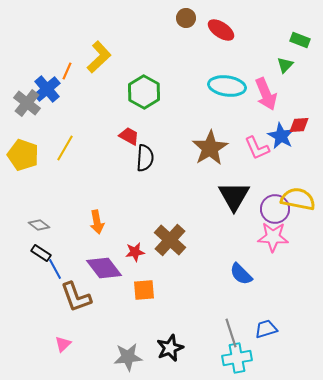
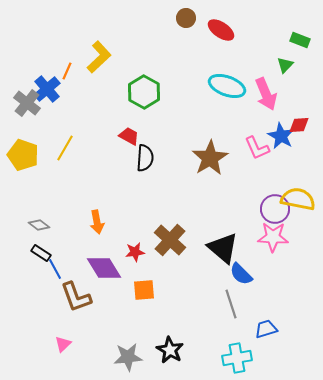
cyan ellipse: rotated 12 degrees clockwise
brown star: moved 10 px down
black triangle: moved 11 px left, 52 px down; rotated 20 degrees counterclockwise
purple diamond: rotated 6 degrees clockwise
gray line: moved 29 px up
black star: moved 2 px down; rotated 20 degrees counterclockwise
